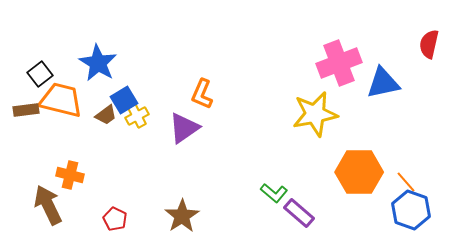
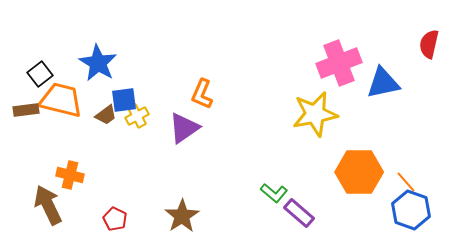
blue square: rotated 24 degrees clockwise
